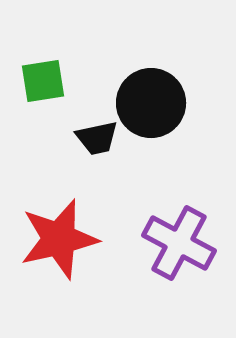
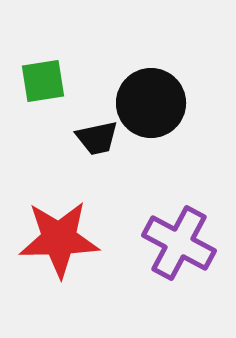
red star: rotated 12 degrees clockwise
